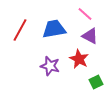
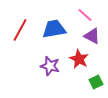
pink line: moved 1 px down
purple triangle: moved 2 px right
